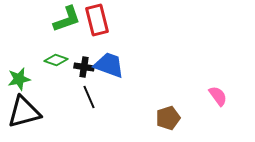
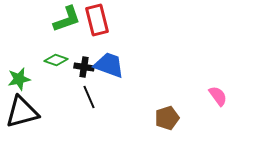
black triangle: moved 2 px left
brown pentagon: moved 1 px left
